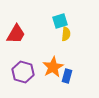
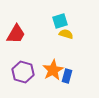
yellow semicircle: rotated 80 degrees counterclockwise
orange star: moved 3 px down
